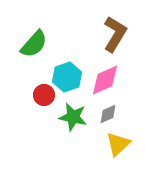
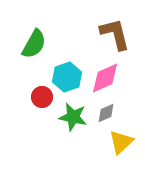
brown L-shape: rotated 45 degrees counterclockwise
green semicircle: rotated 12 degrees counterclockwise
pink diamond: moved 2 px up
red circle: moved 2 px left, 2 px down
gray diamond: moved 2 px left, 1 px up
yellow triangle: moved 3 px right, 2 px up
